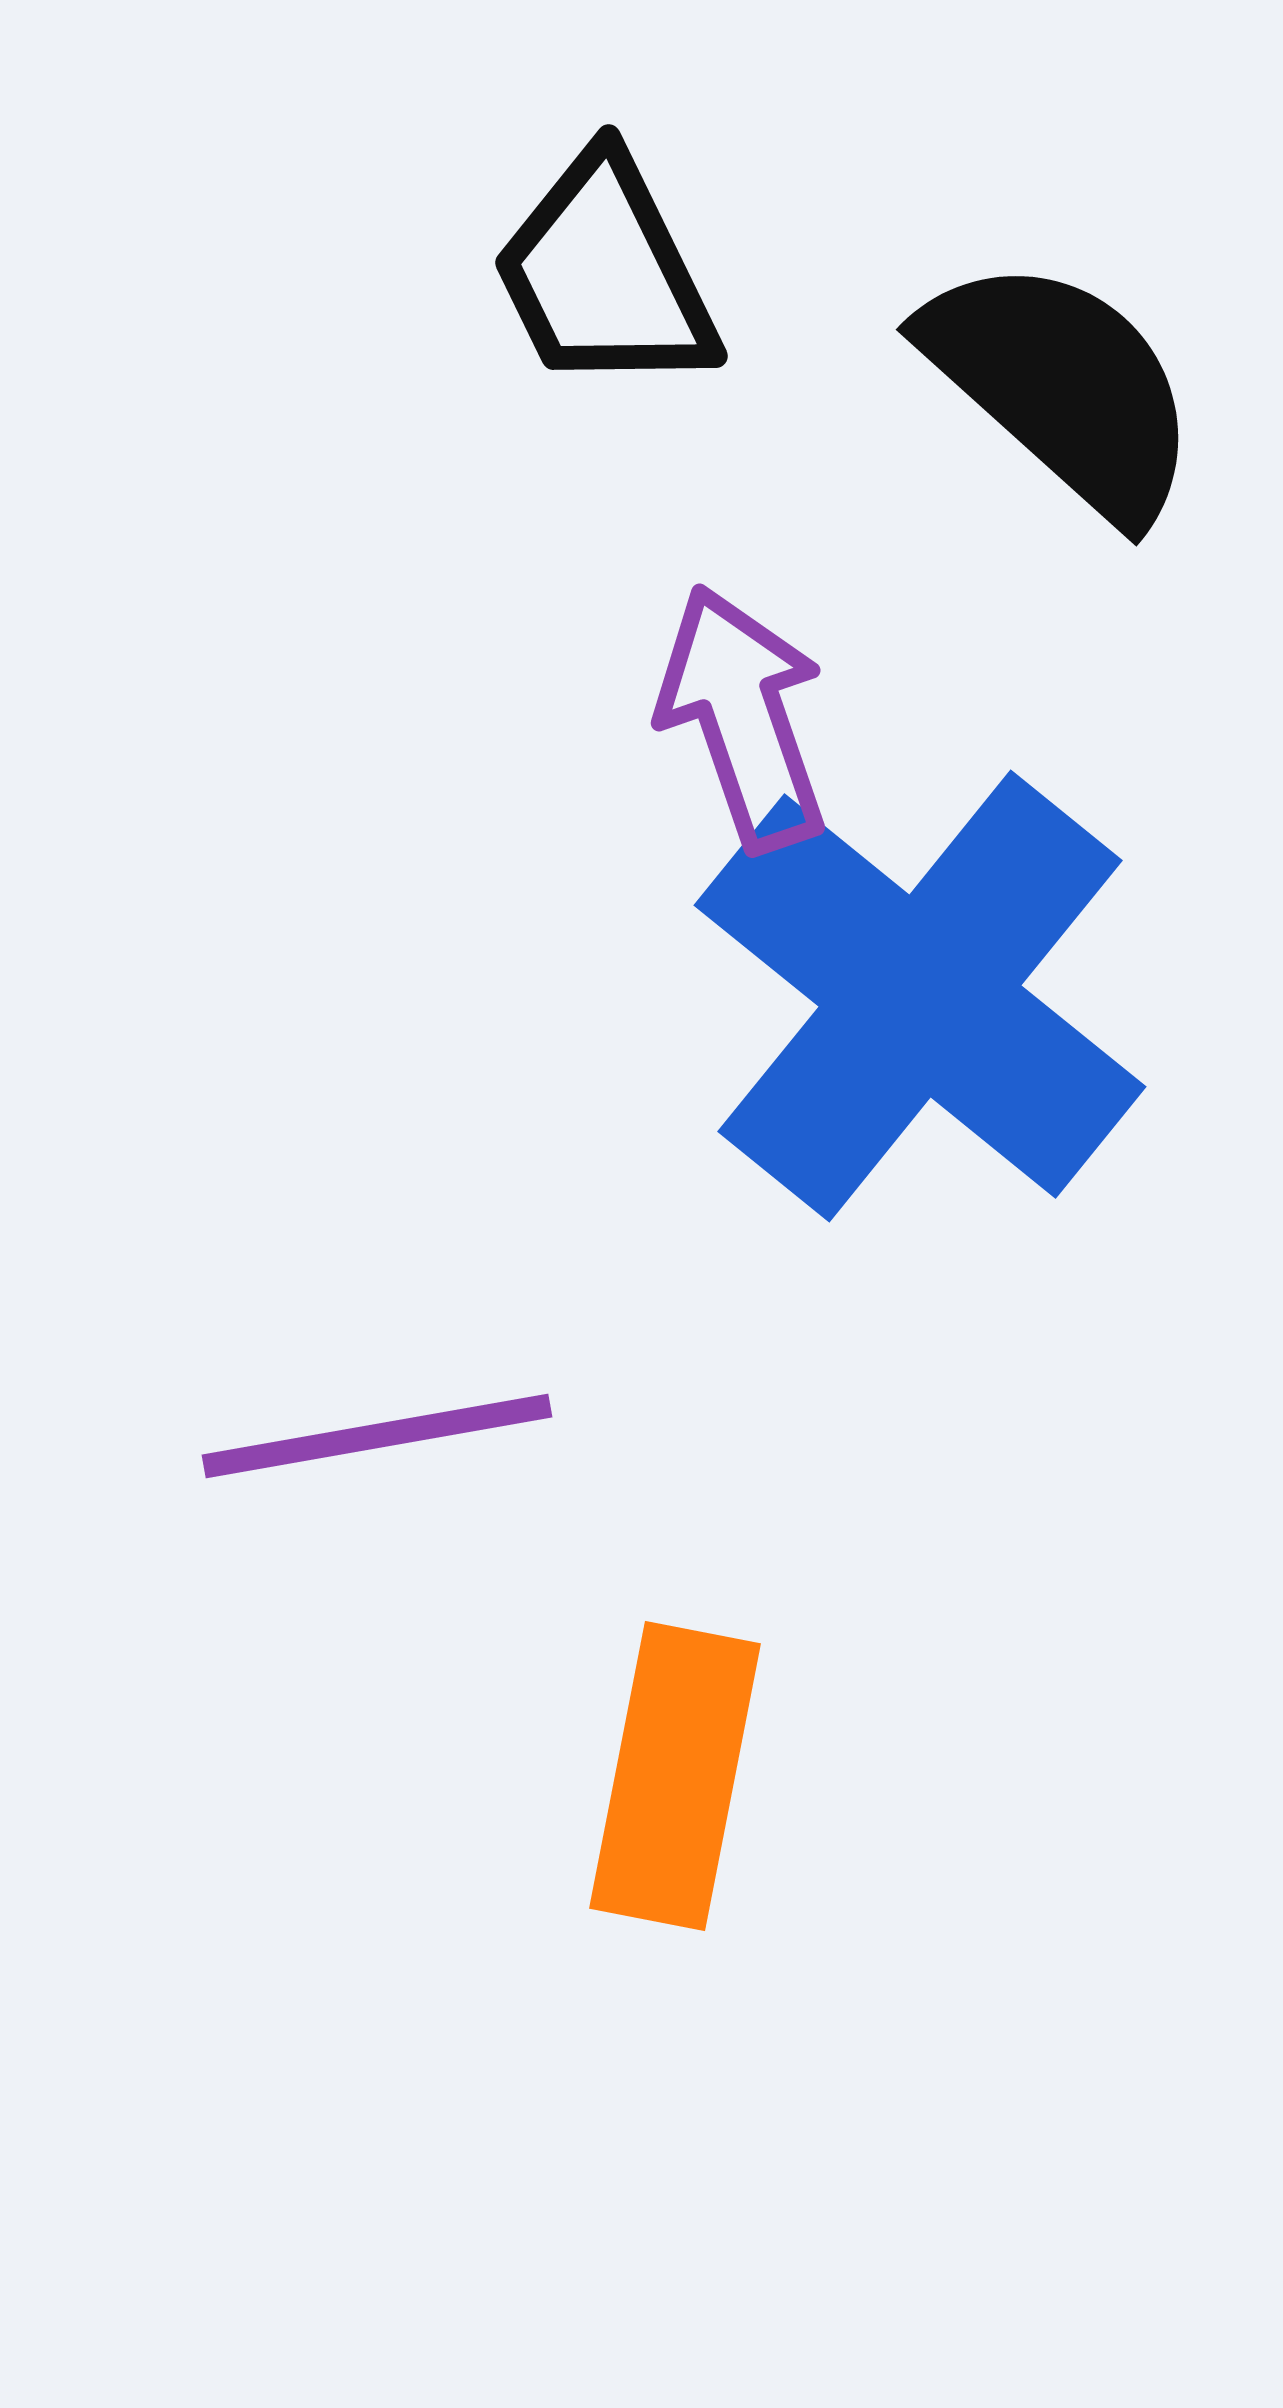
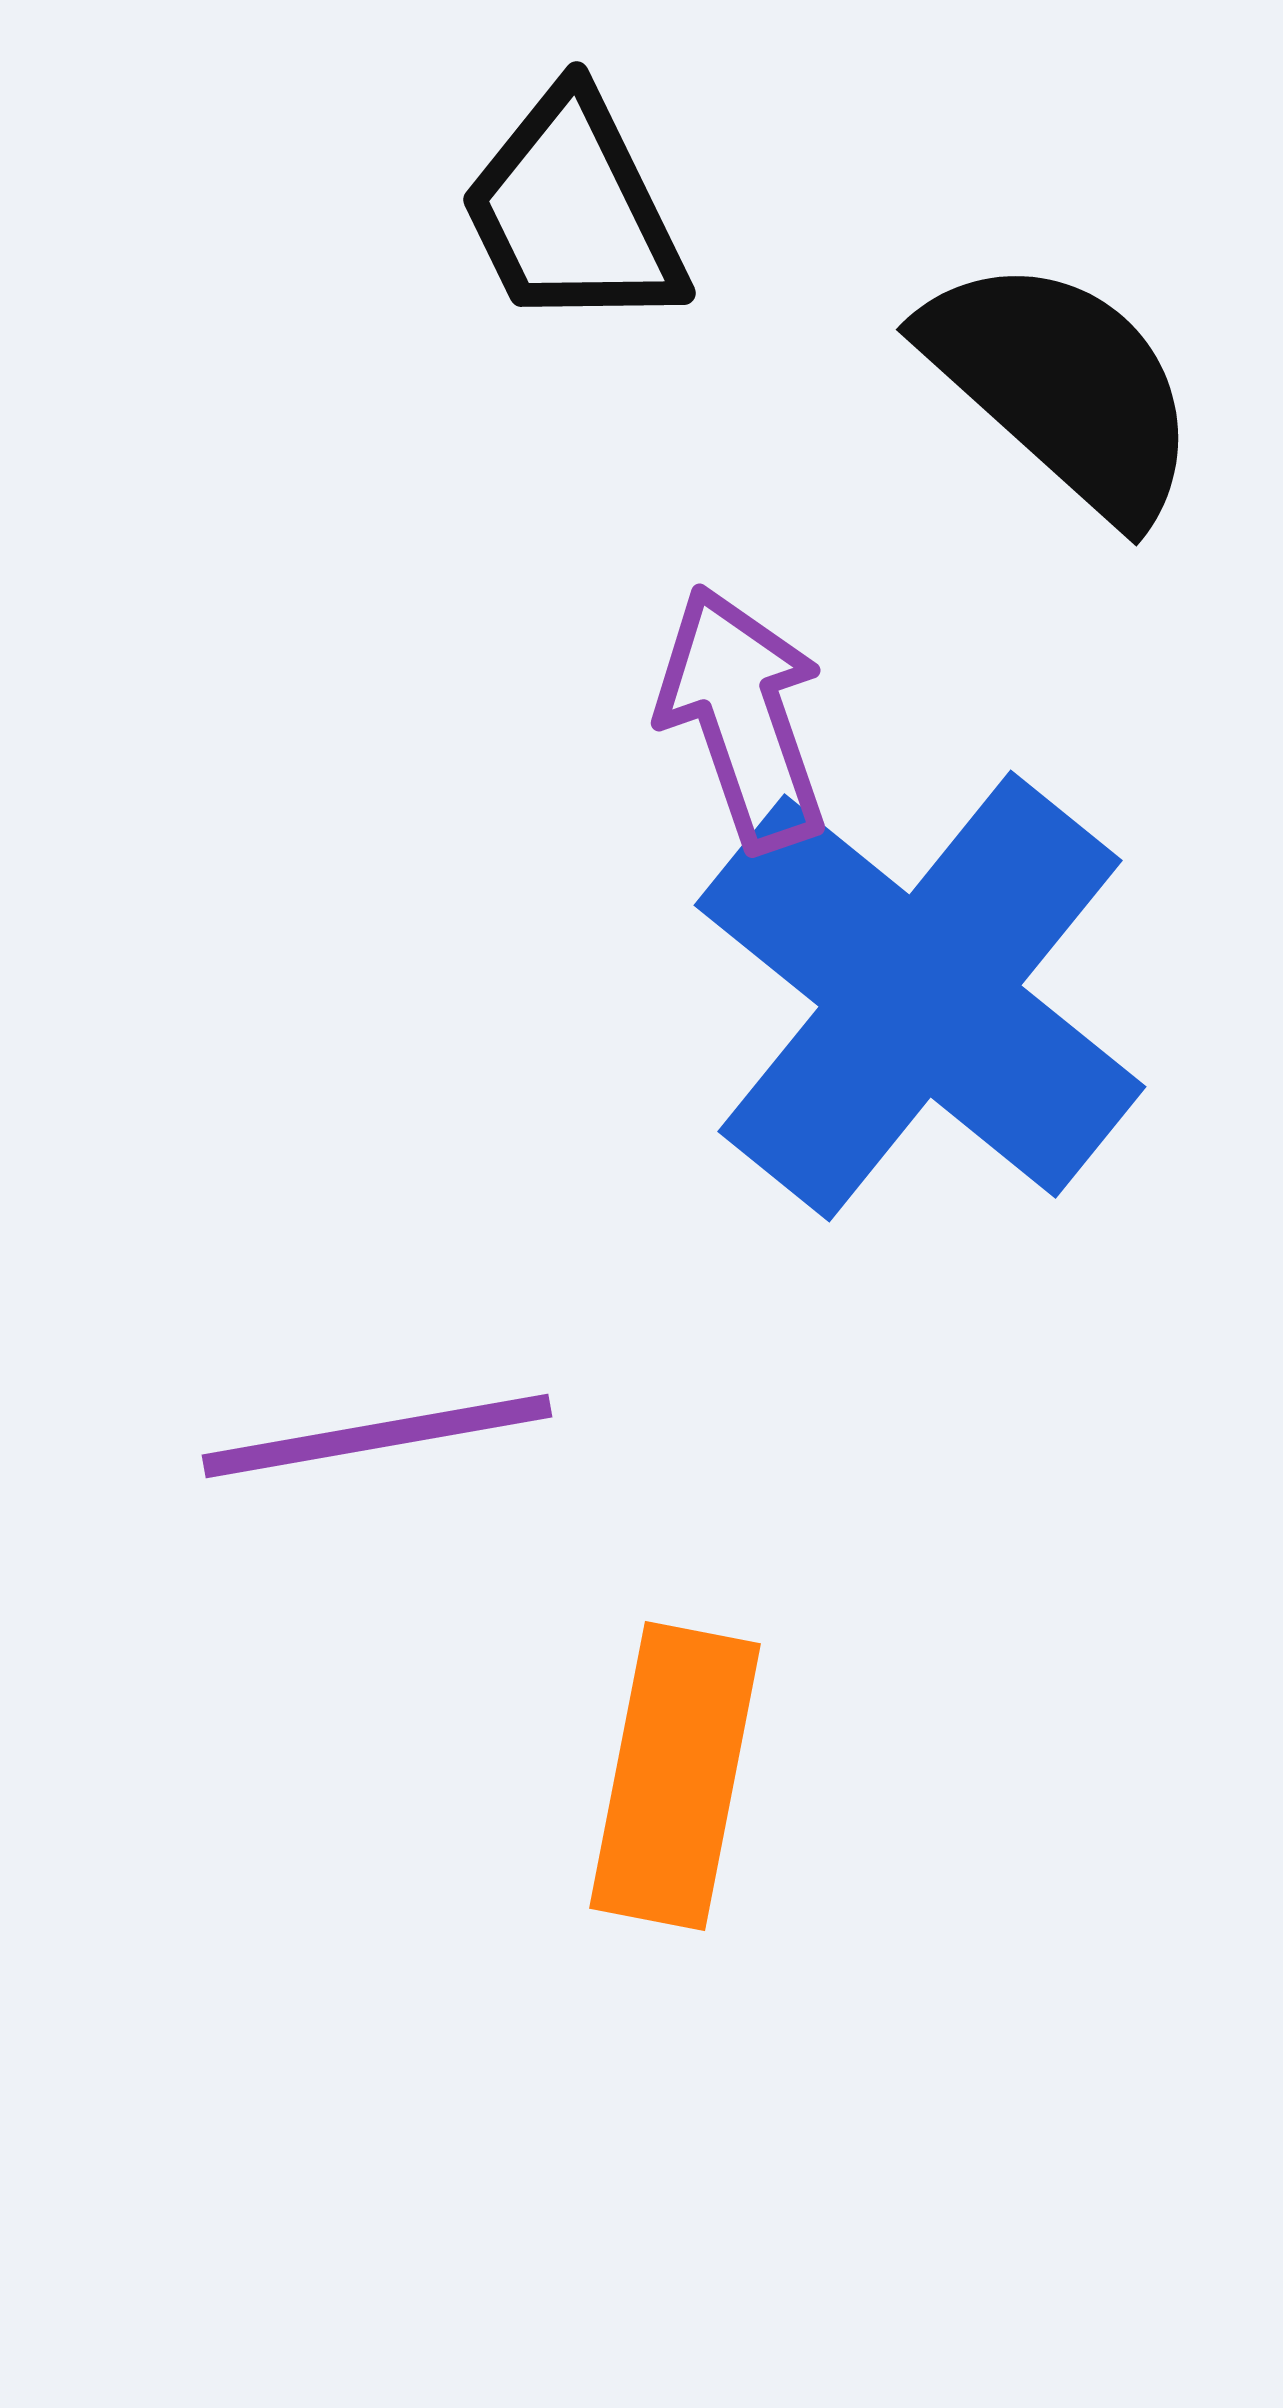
black trapezoid: moved 32 px left, 63 px up
